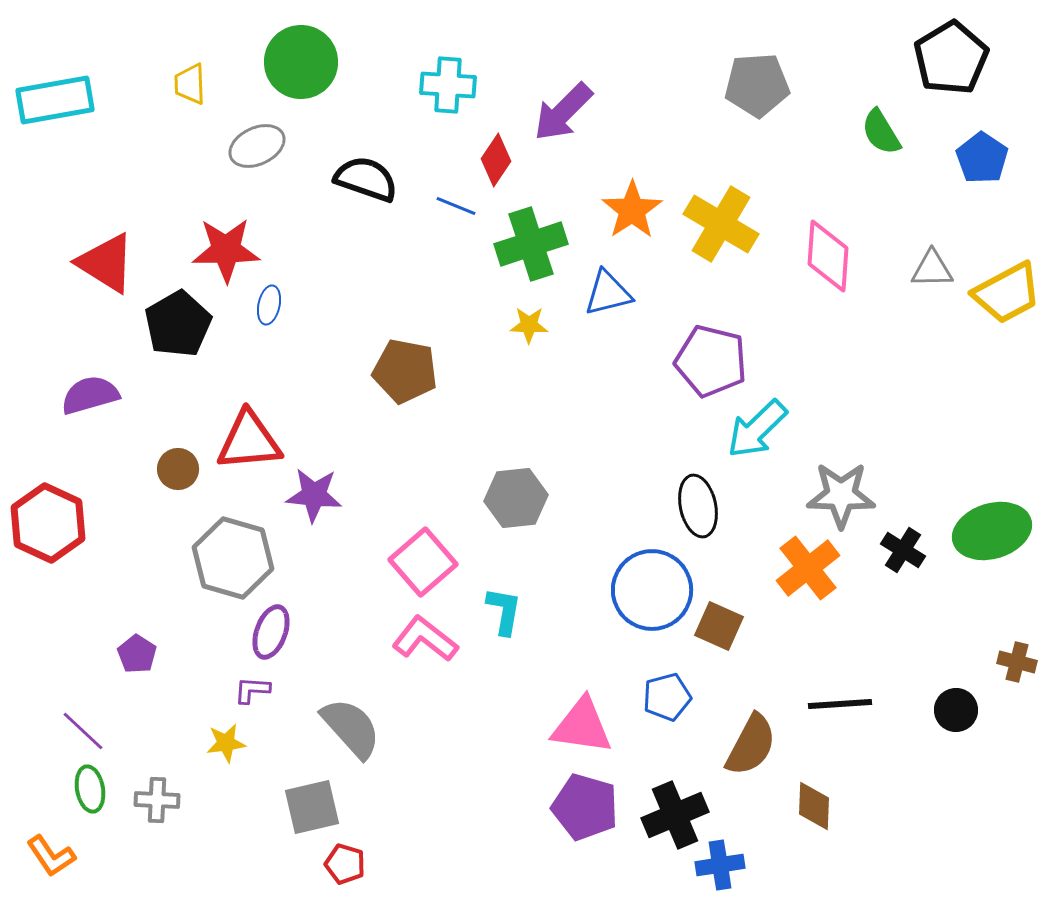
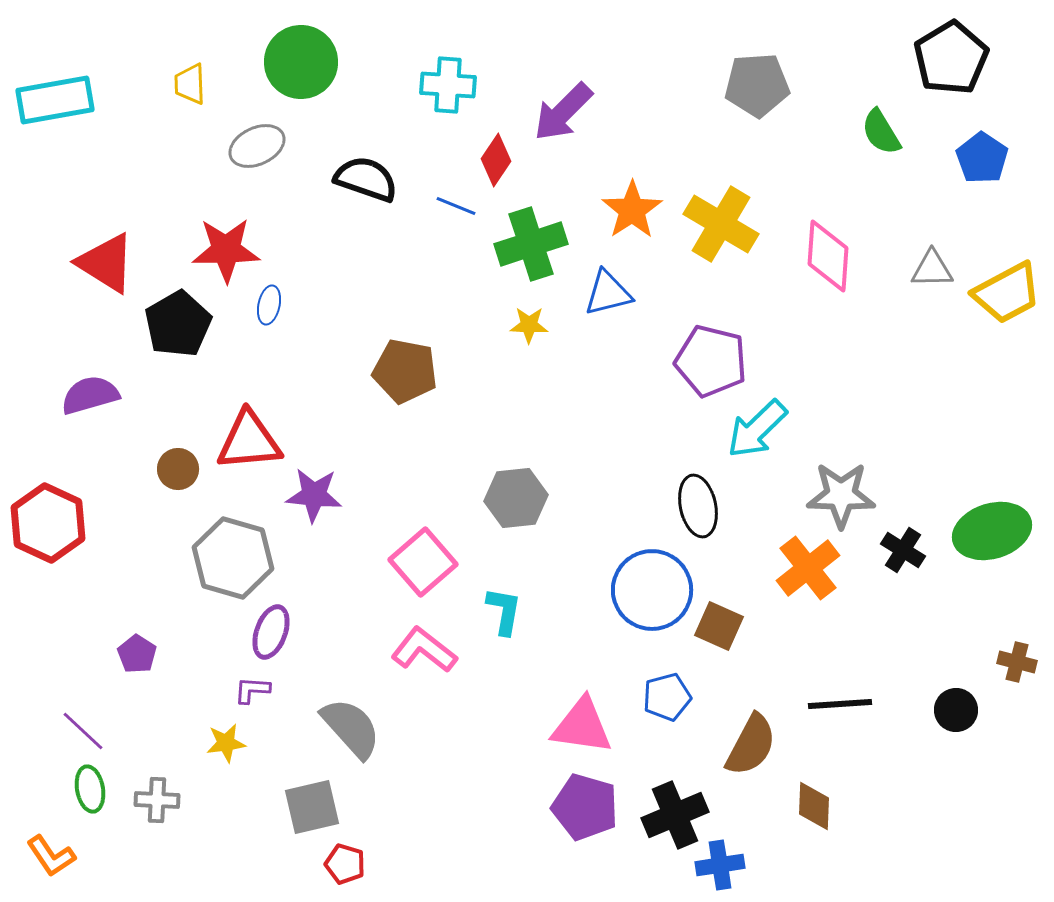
pink L-shape at (425, 639): moved 1 px left, 11 px down
